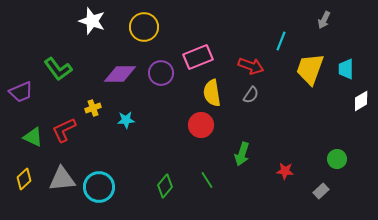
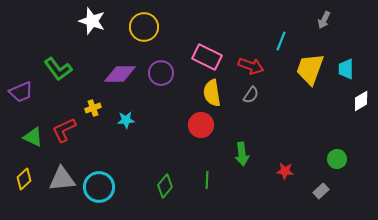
pink rectangle: moved 9 px right; rotated 48 degrees clockwise
green arrow: rotated 25 degrees counterclockwise
green line: rotated 36 degrees clockwise
